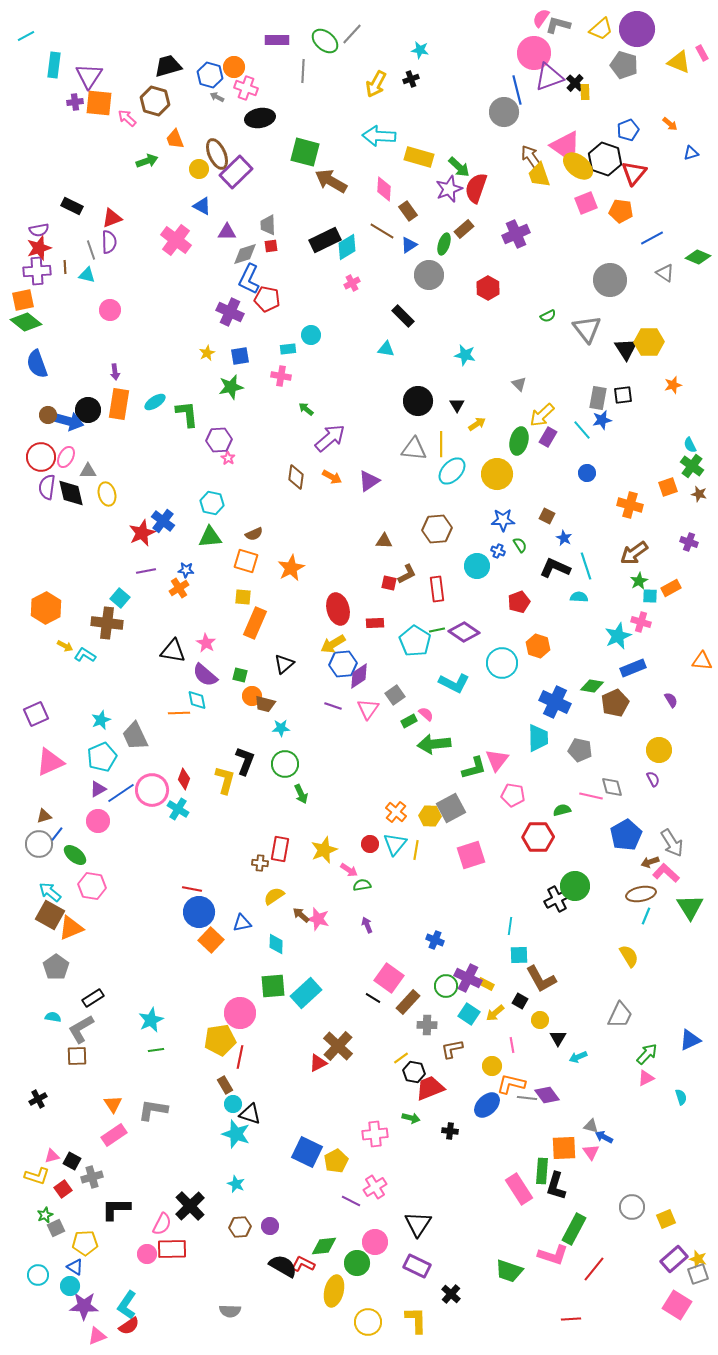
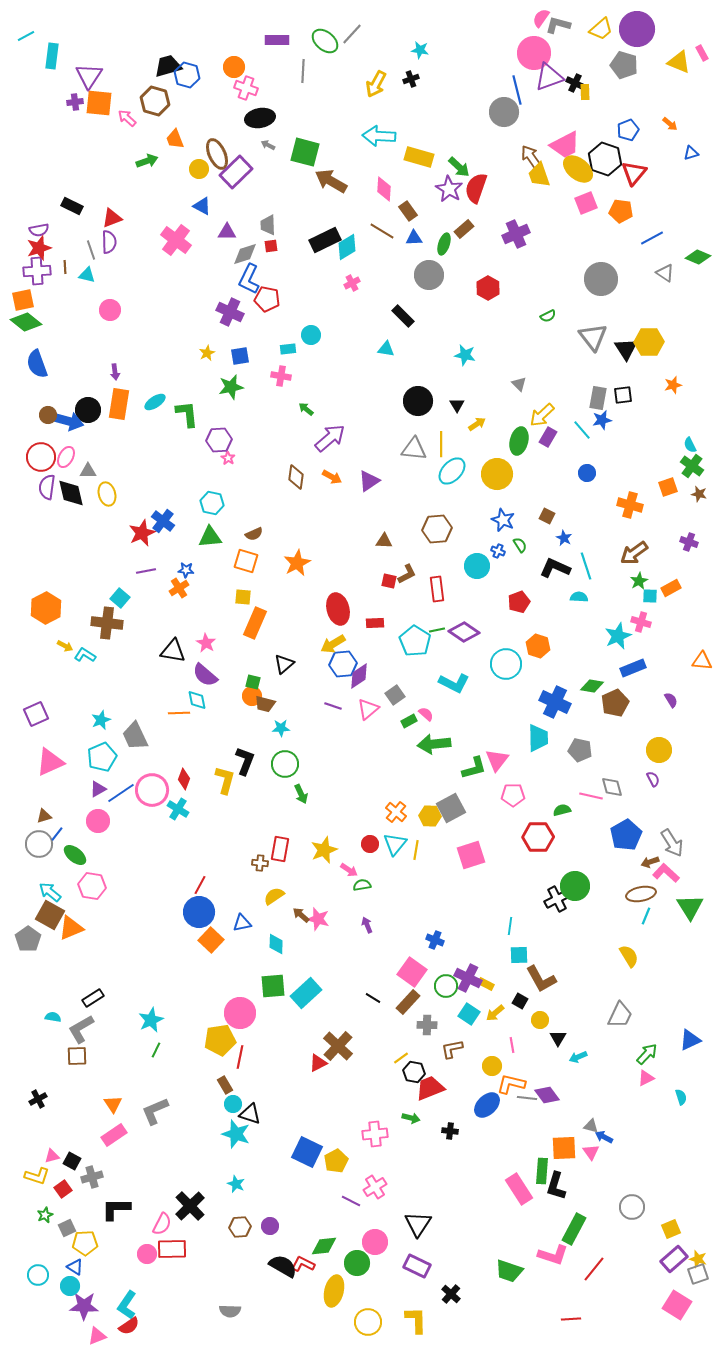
cyan rectangle at (54, 65): moved 2 px left, 9 px up
blue hexagon at (210, 75): moved 23 px left
black cross at (575, 83): rotated 18 degrees counterclockwise
gray arrow at (217, 97): moved 51 px right, 48 px down
yellow ellipse at (578, 166): moved 3 px down
purple star at (449, 189): rotated 20 degrees counterclockwise
blue triangle at (409, 245): moved 5 px right, 7 px up; rotated 30 degrees clockwise
gray circle at (610, 280): moved 9 px left, 1 px up
gray triangle at (587, 329): moved 6 px right, 8 px down
blue star at (503, 520): rotated 25 degrees clockwise
orange star at (291, 568): moved 6 px right, 5 px up
red square at (389, 583): moved 2 px up
cyan circle at (502, 663): moved 4 px right, 1 px down
green square at (240, 675): moved 13 px right, 7 px down
pink triangle at (368, 709): rotated 15 degrees clockwise
pink pentagon at (513, 795): rotated 10 degrees counterclockwise
red line at (192, 889): moved 8 px right, 4 px up; rotated 72 degrees counterclockwise
gray pentagon at (56, 967): moved 28 px left, 28 px up
pink square at (389, 978): moved 23 px right, 6 px up
green line at (156, 1050): rotated 56 degrees counterclockwise
gray L-shape at (153, 1110): moved 2 px right, 1 px down; rotated 32 degrees counterclockwise
yellow square at (666, 1219): moved 5 px right, 10 px down
gray square at (56, 1228): moved 11 px right
